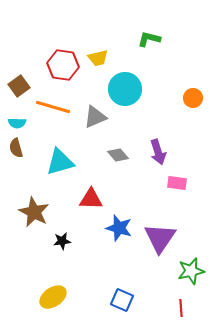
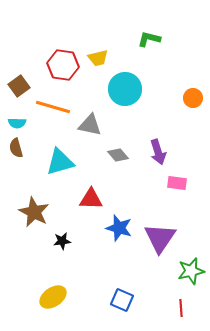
gray triangle: moved 5 px left, 8 px down; rotated 35 degrees clockwise
